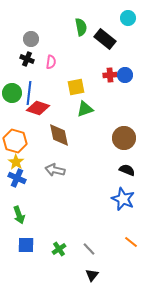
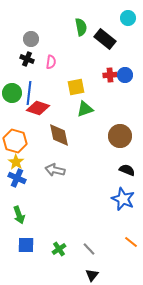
brown circle: moved 4 px left, 2 px up
